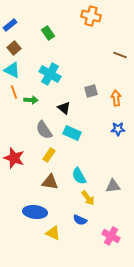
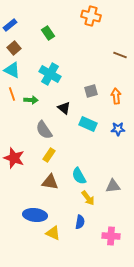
orange line: moved 2 px left, 2 px down
orange arrow: moved 2 px up
cyan rectangle: moved 16 px right, 9 px up
blue ellipse: moved 3 px down
blue semicircle: moved 2 px down; rotated 104 degrees counterclockwise
pink cross: rotated 24 degrees counterclockwise
